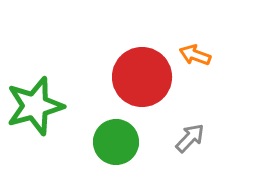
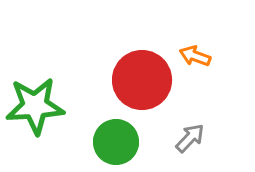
orange arrow: moved 1 px down
red circle: moved 3 px down
green star: rotated 12 degrees clockwise
